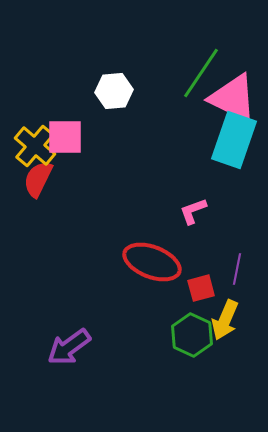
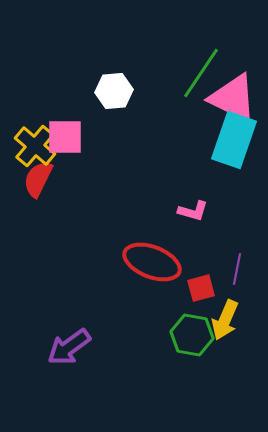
pink L-shape: rotated 144 degrees counterclockwise
green hexagon: rotated 15 degrees counterclockwise
